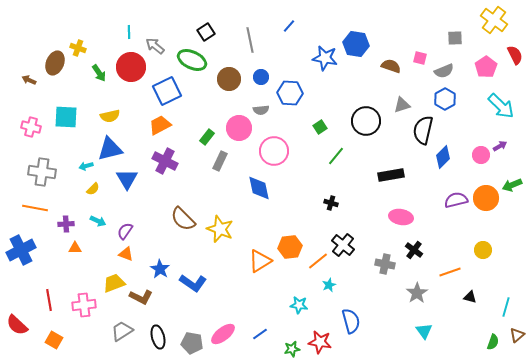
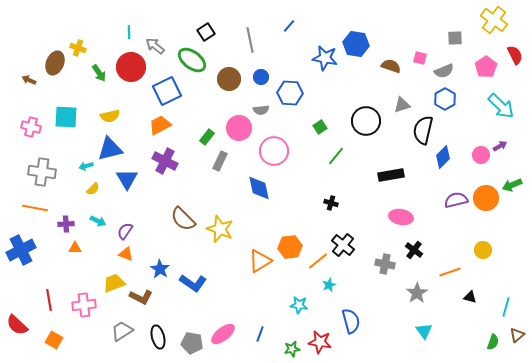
green ellipse at (192, 60): rotated 12 degrees clockwise
blue line at (260, 334): rotated 35 degrees counterclockwise
